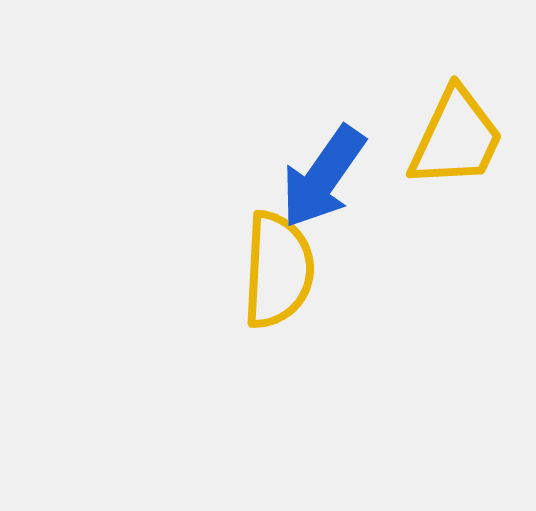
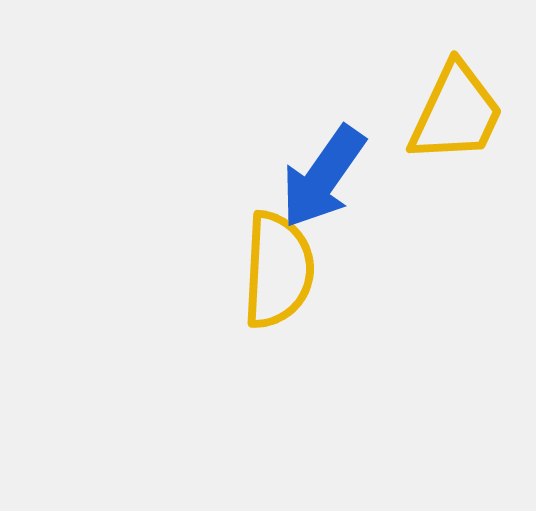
yellow trapezoid: moved 25 px up
